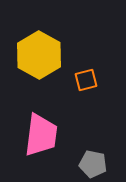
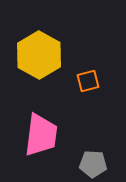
orange square: moved 2 px right, 1 px down
gray pentagon: rotated 8 degrees counterclockwise
